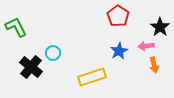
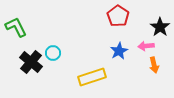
black cross: moved 5 px up
